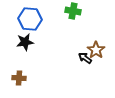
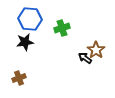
green cross: moved 11 px left, 17 px down; rotated 28 degrees counterclockwise
brown cross: rotated 24 degrees counterclockwise
